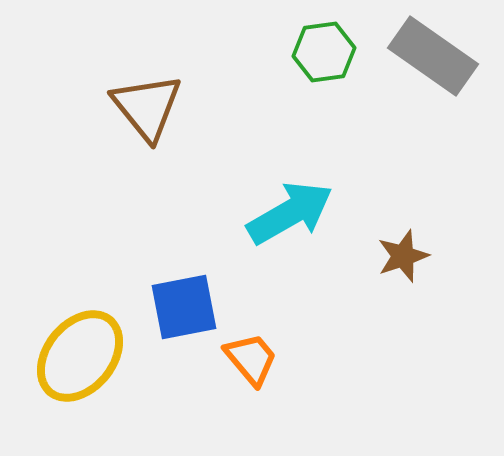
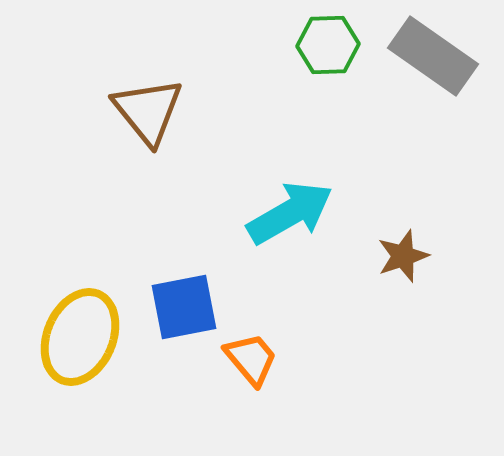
green hexagon: moved 4 px right, 7 px up; rotated 6 degrees clockwise
brown triangle: moved 1 px right, 4 px down
yellow ellipse: moved 19 px up; rotated 16 degrees counterclockwise
